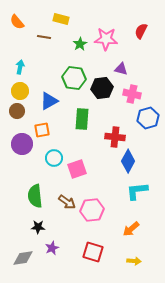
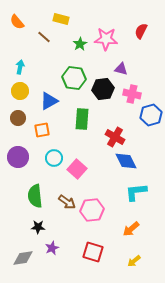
brown line: rotated 32 degrees clockwise
black hexagon: moved 1 px right, 1 px down
brown circle: moved 1 px right, 7 px down
blue hexagon: moved 3 px right, 3 px up
red cross: rotated 24 degrees clockwise
purple circle: moved 4 px left, 13 px down
blue diamond: moved 2 px left; rotated 55 degrees counterclockwise
pink square: rotated 30 degrees counterclockwise
cyan L-shape: moved 1 px left, 1 px down
yellow arrow: rotated 136 degrees clockwise
